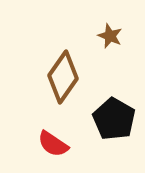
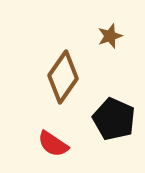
brown star: rotated 30 degrees clockwise
black pentagon: rotated 6 degrees counterclockwise
